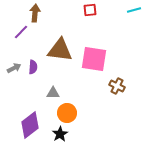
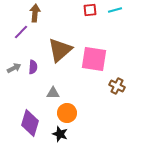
cyan line: moved 19 px left
brown triangle: rotated 48 degrees counterclockwise
purple diamond: moved 2 px up; rotated 36 degrees counterclockwise
black star: rotated 21 degrees counterclockwise
